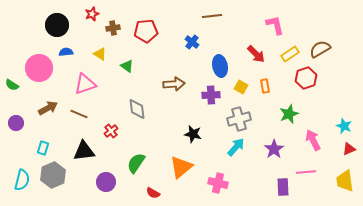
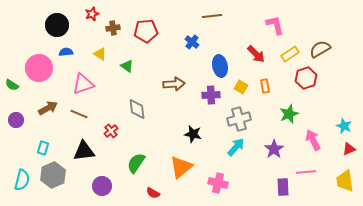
pink triangle at (85, 84): moved 2 px left
purple circle at (16, 123): moved 3 px up
purple circle at (106, 182): moved 4 px left, 4 px down
